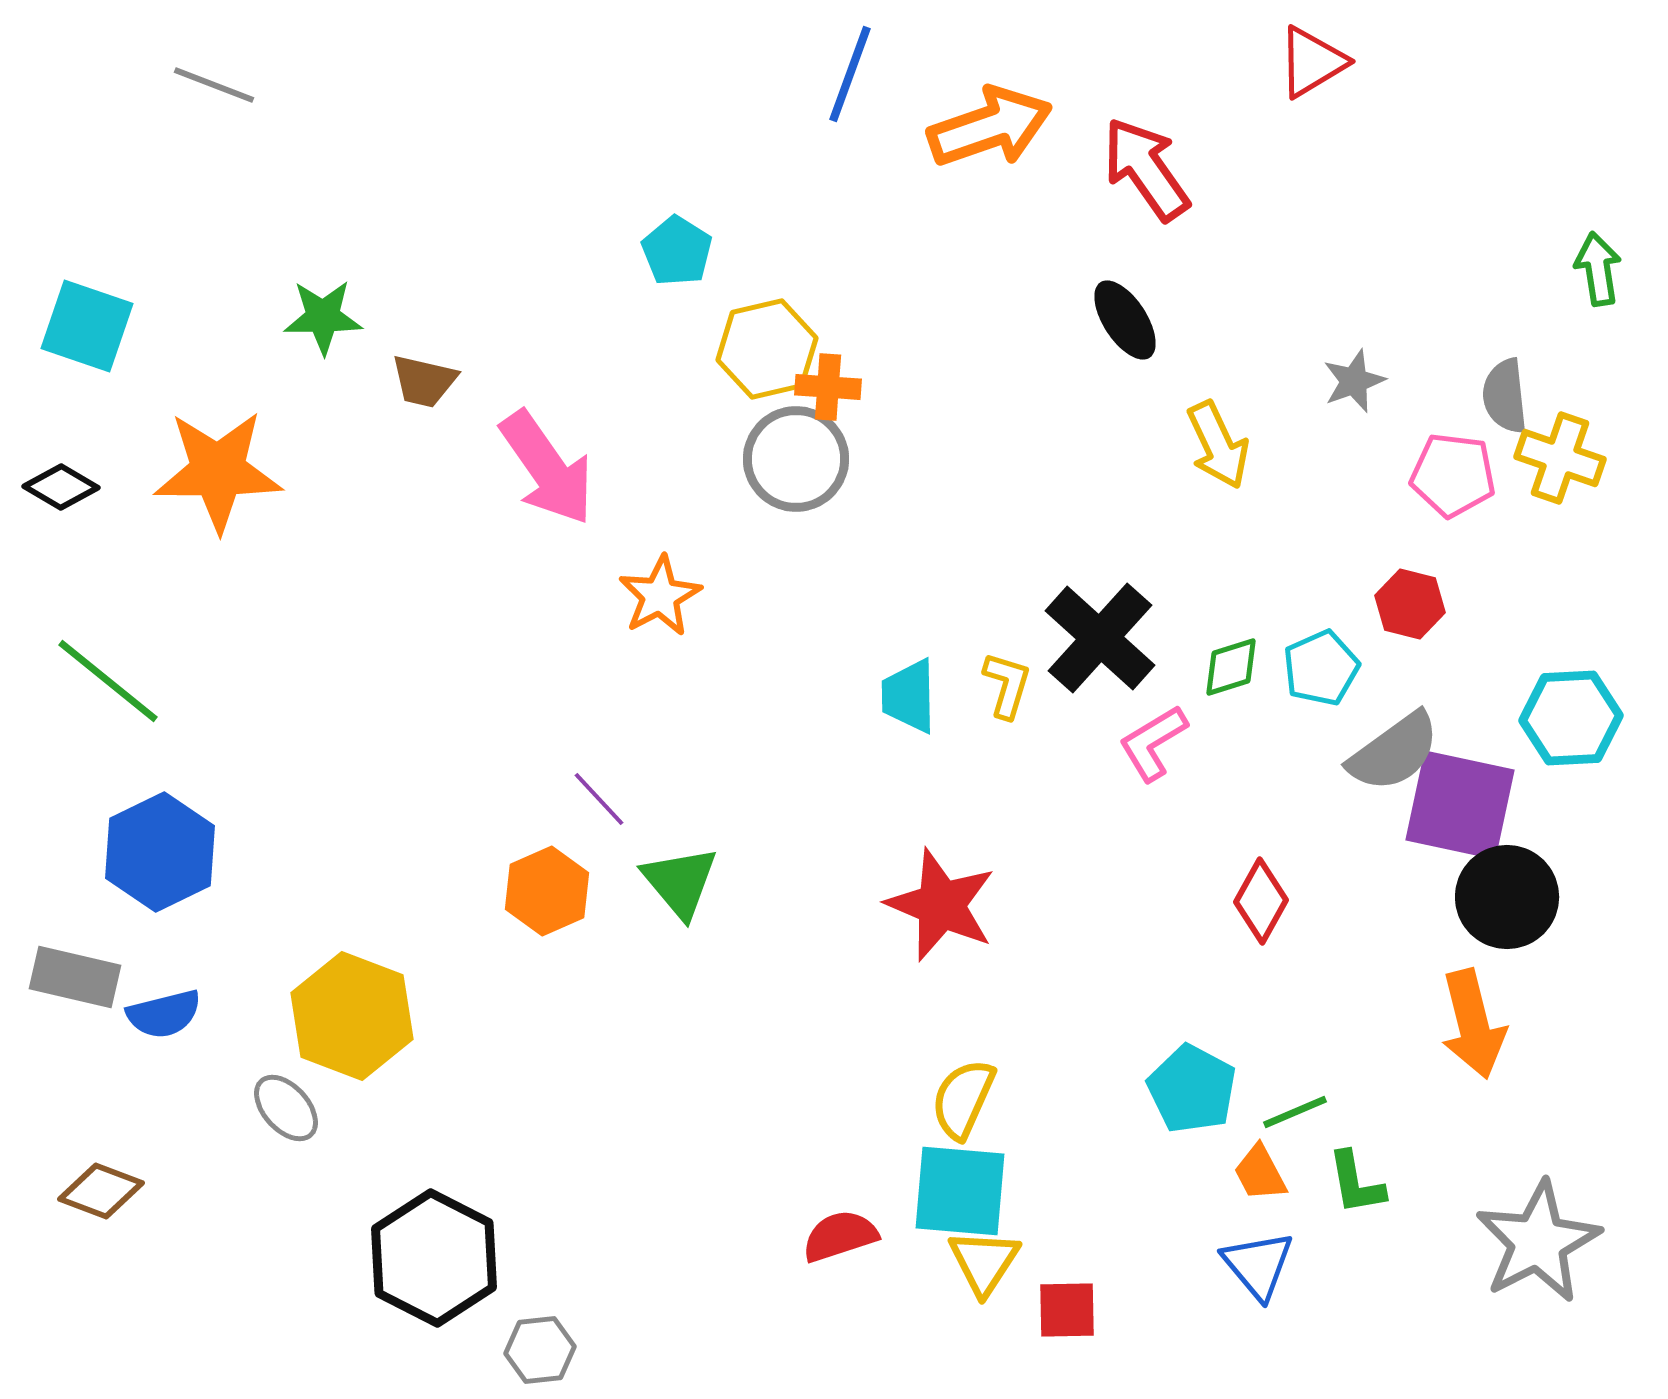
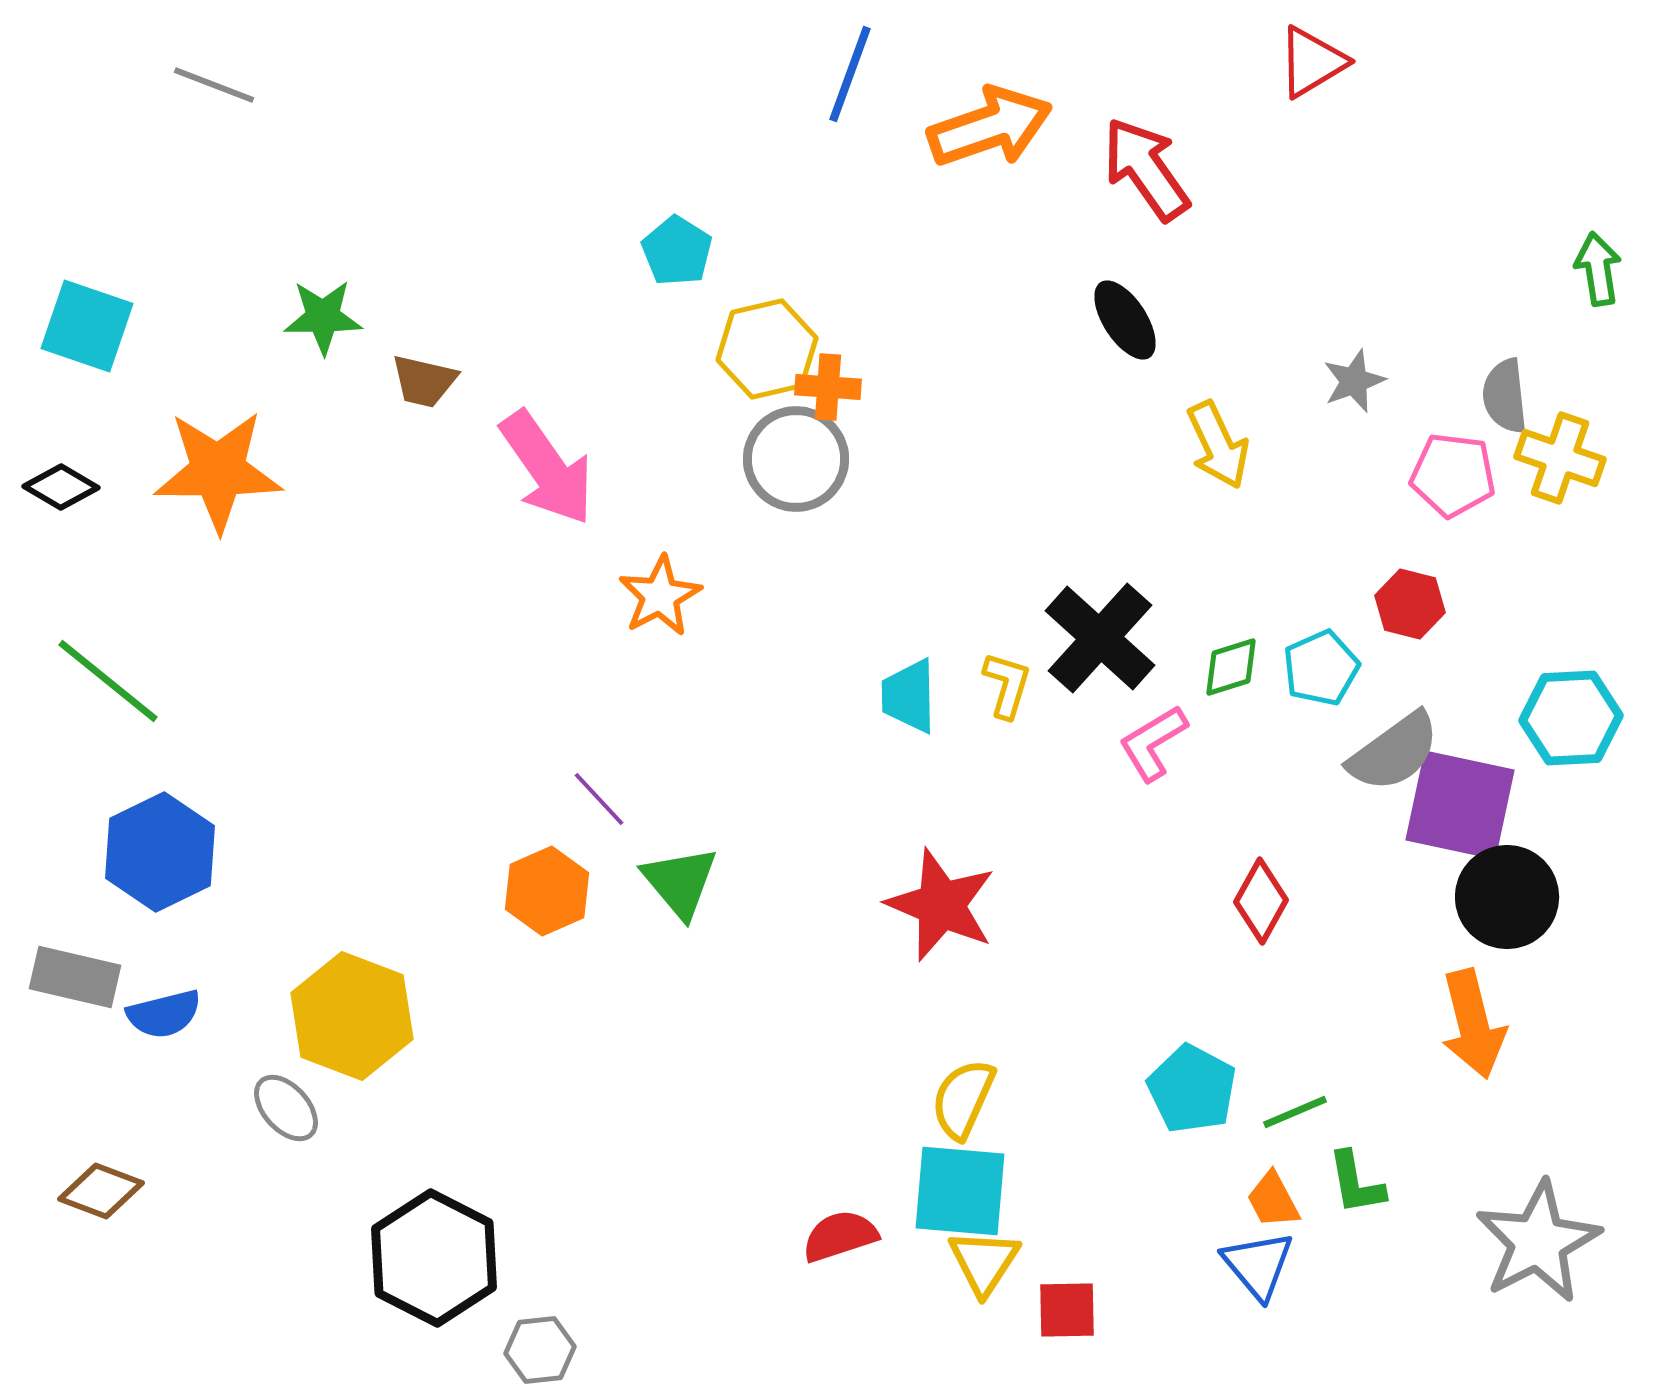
orange trapezoid at (1260, 1173): moved 13 px right, 27 px down
